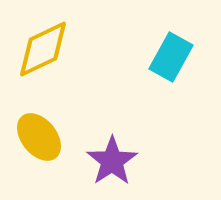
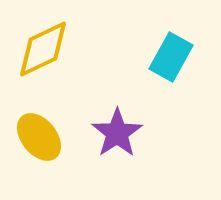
purple star: moved 5 px right, 28 px up
